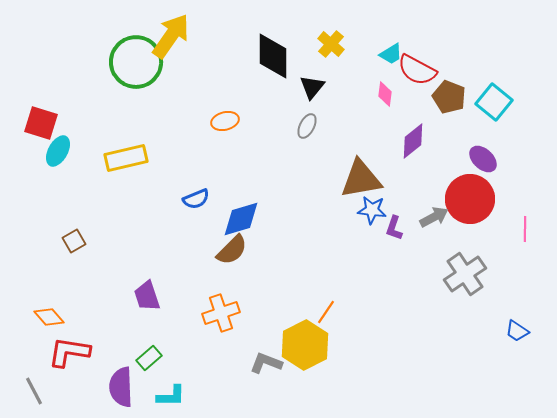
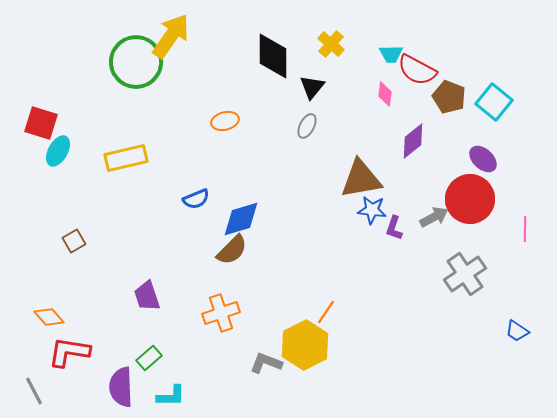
cyan trapezoid: rotated 30 degrees clockwise
